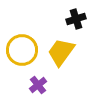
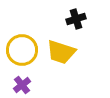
yellow trapezoid: rotated 108 degrees counterclockwise
purple cross: moved 16 px left
